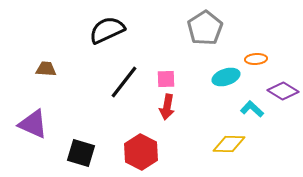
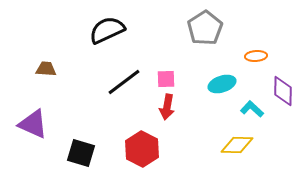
orange ellipse: moved 3 px up
cyan ellipse: moved 4 px left, 7 px down
black line: rotated 15 degrees clockwise
purple diamond: rotated 60 degrees clockwise
yellow diamond: moved 8 px right, 1 px down
red hexagon: moved 1 px right, 3 px up
